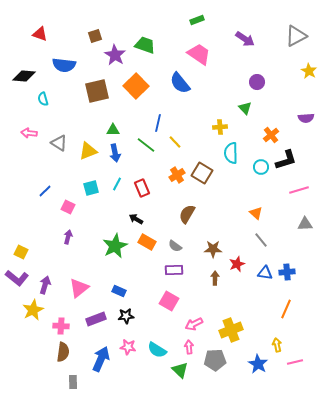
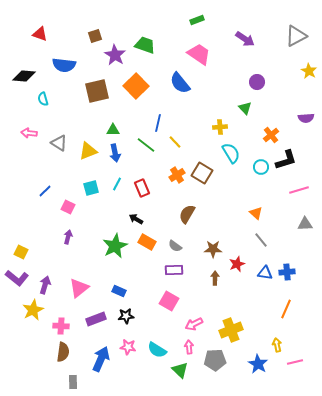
cyan semicircle at (231, 153): rotated 150 degrees clockwise
